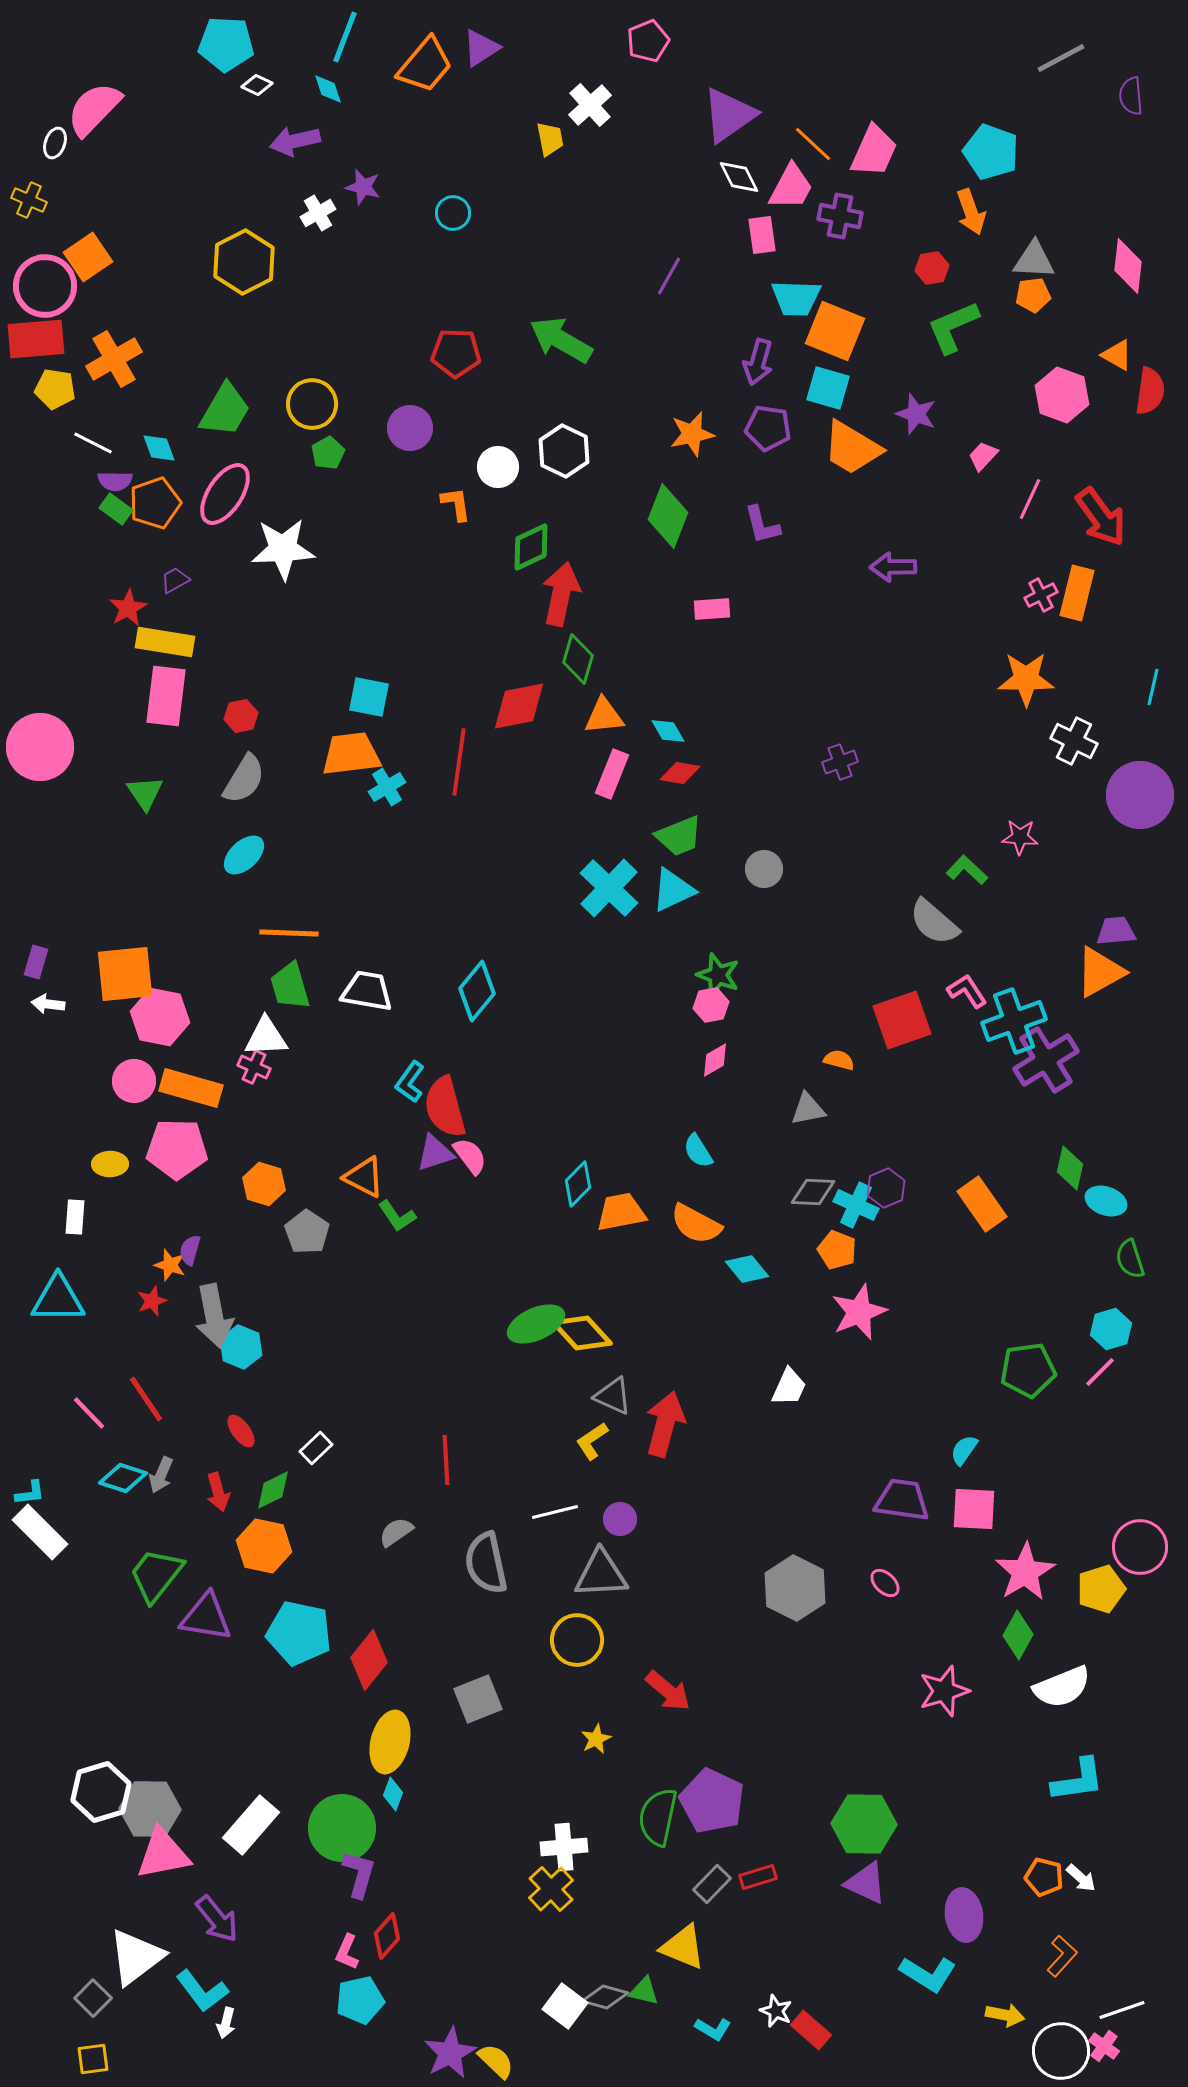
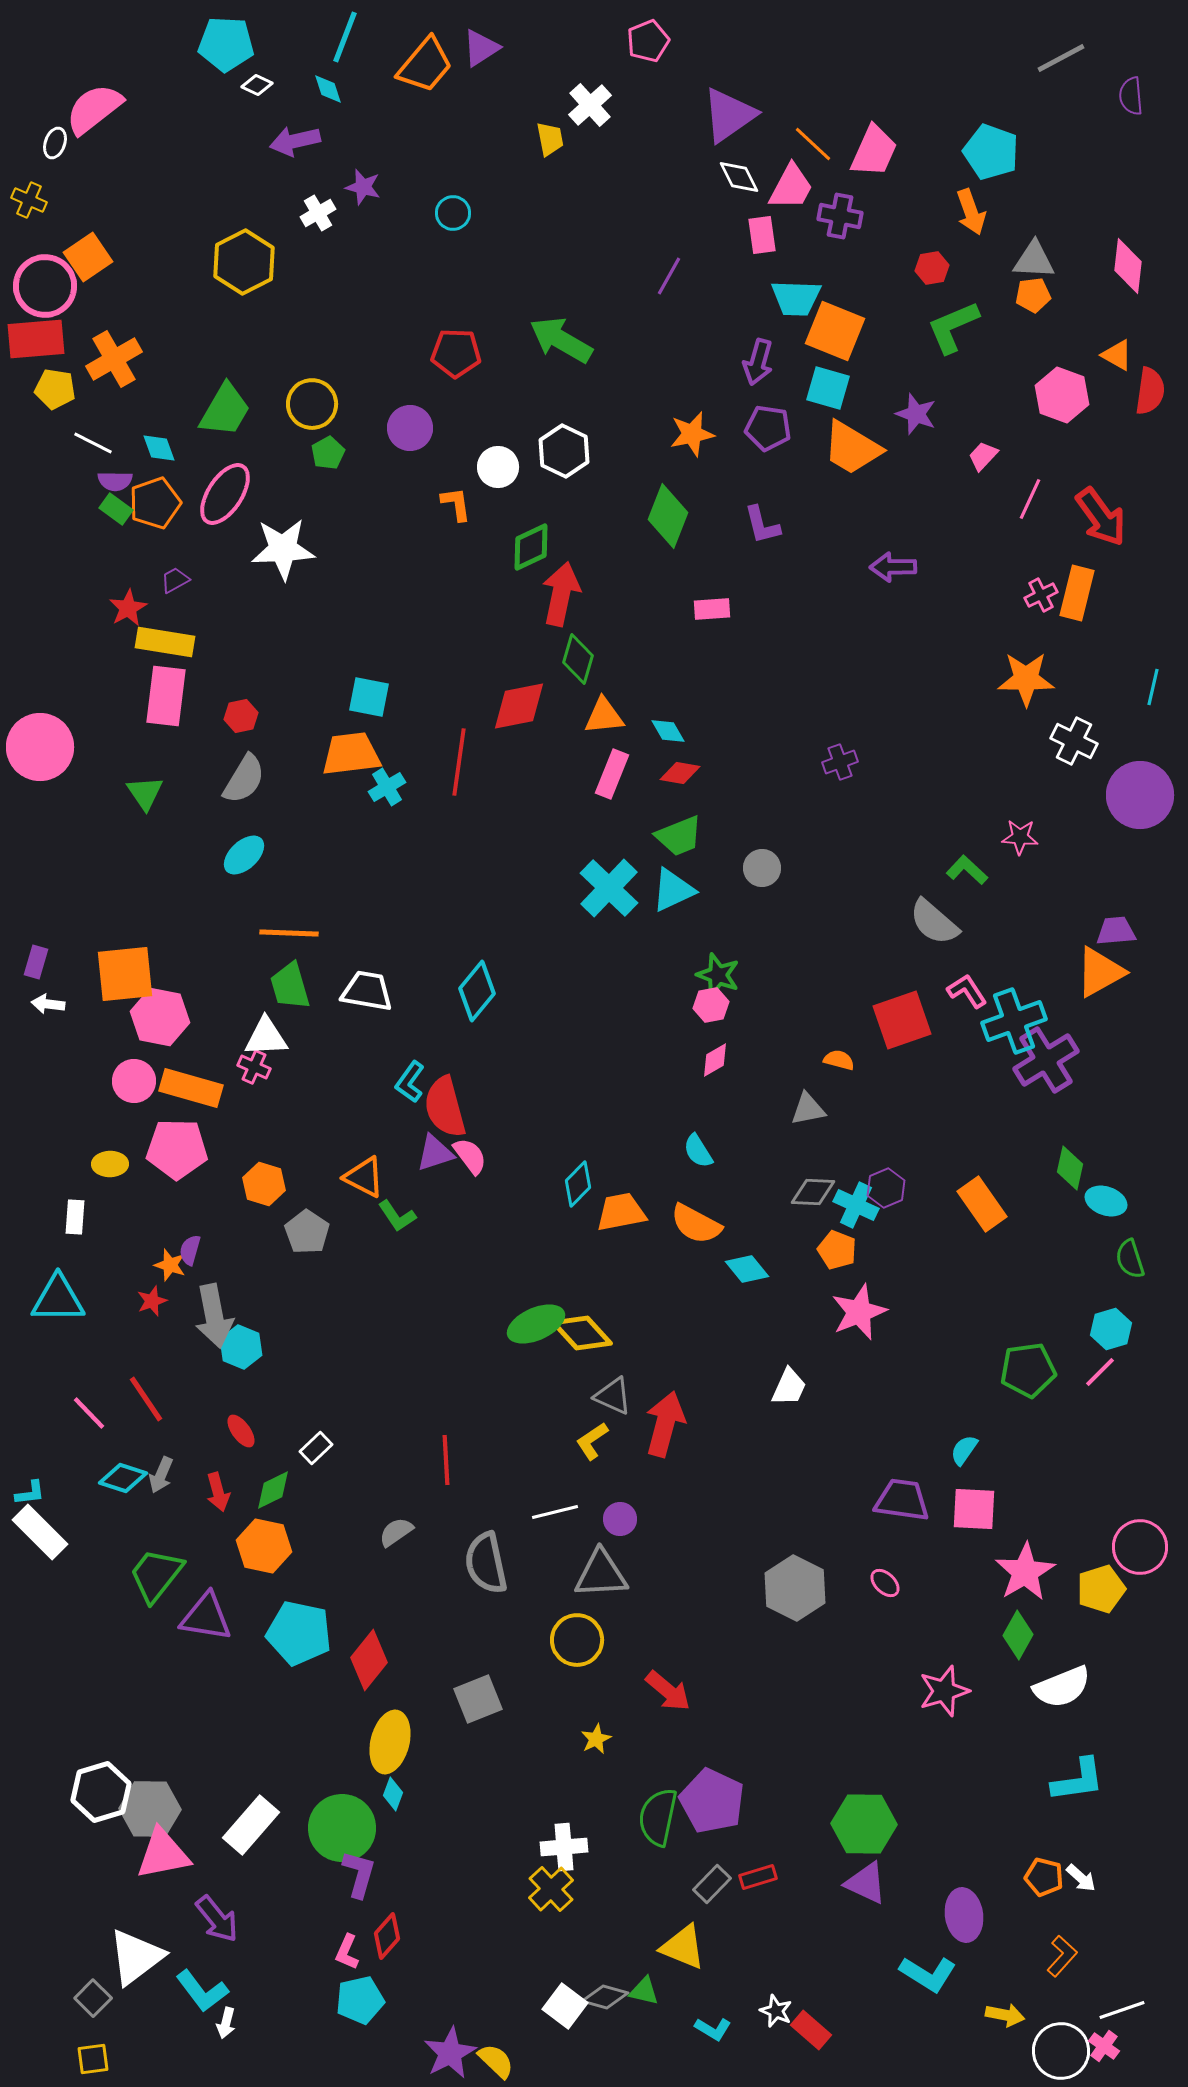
pink semicircle at (94, 109): rotated 8 degrees clockwise
gray circle at (764, 869): moved 2 px left, 1 px up
